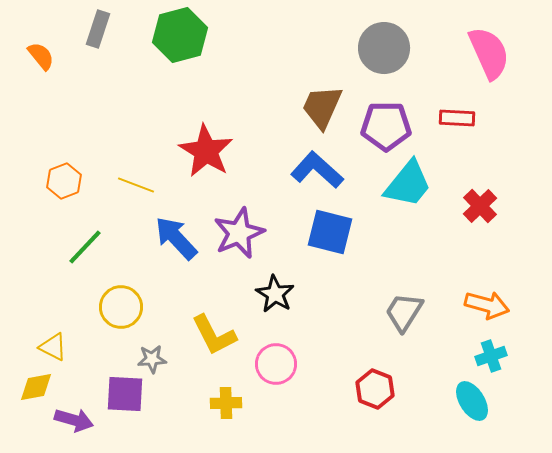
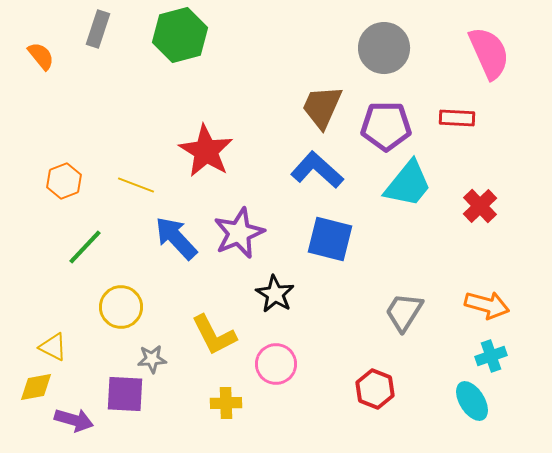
blue square: moved 7 px down
